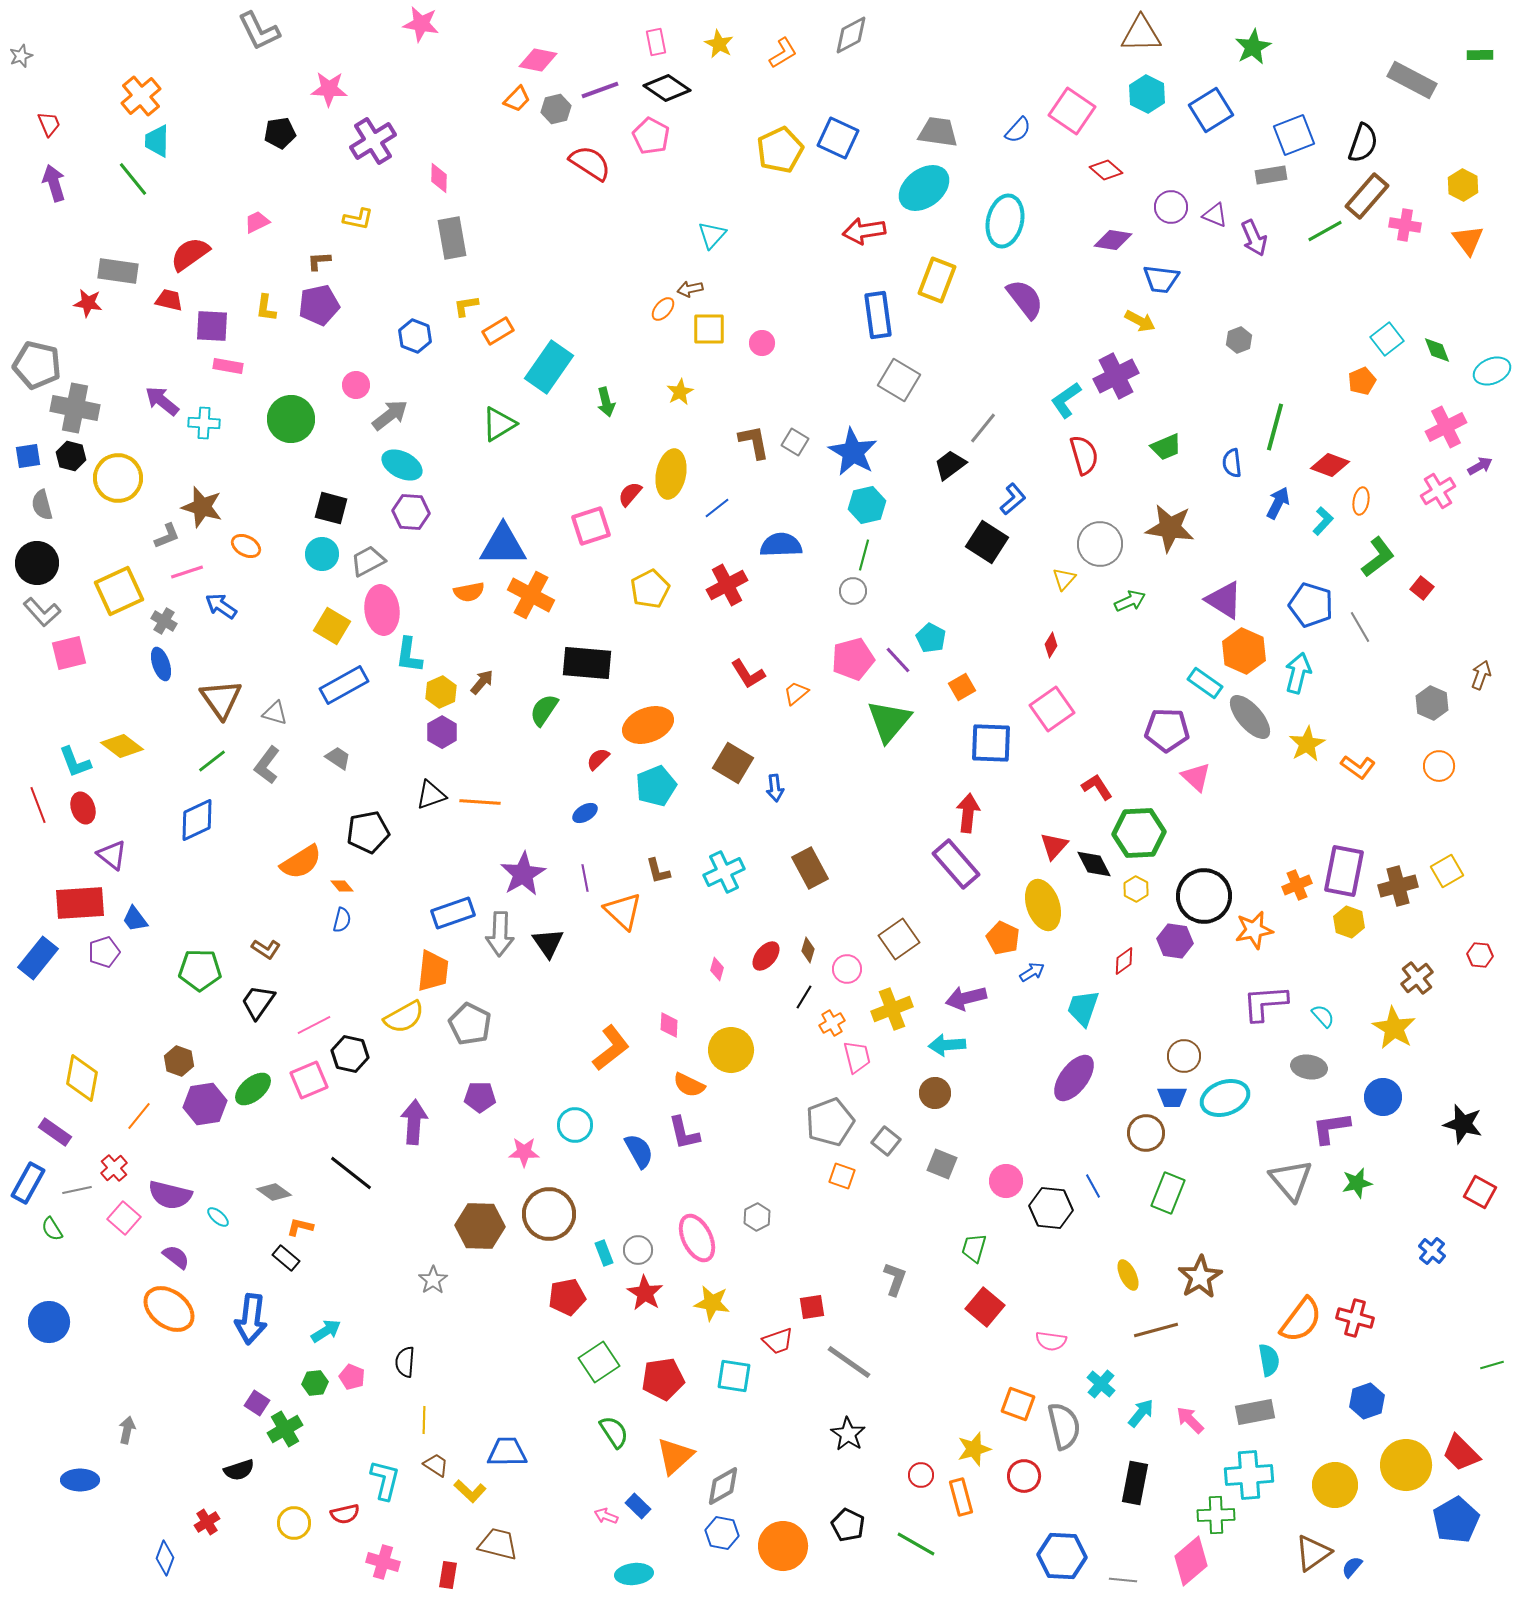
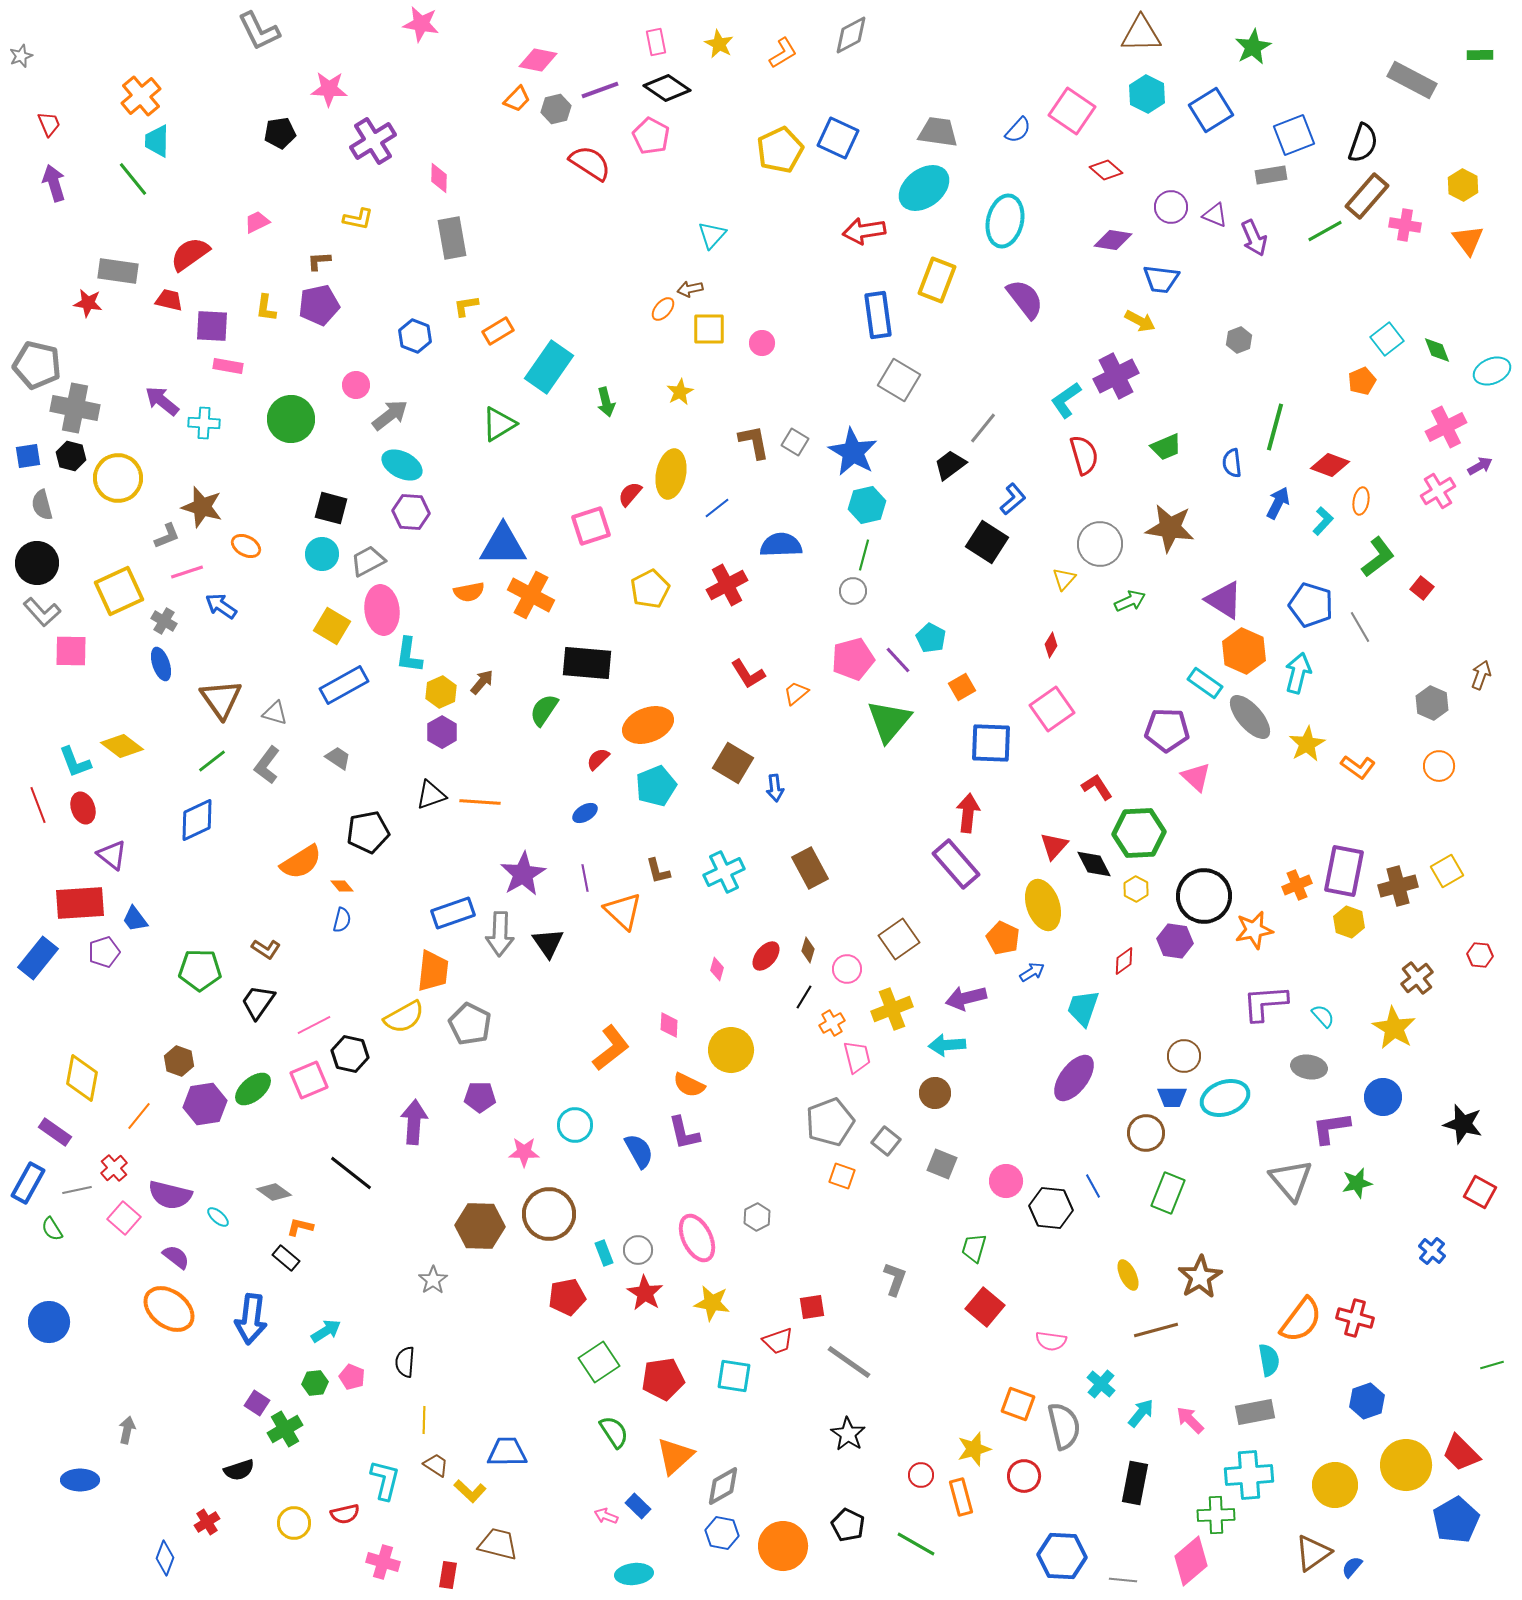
pink square at (69, 653): moved 2 px right, 2 px up; rotated 15 degrees clockwise
